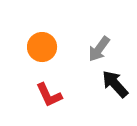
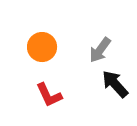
gray arrow: moved 1 px right, 1 px down
